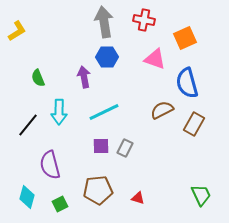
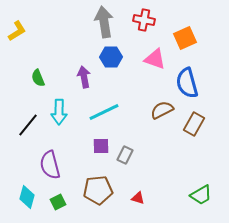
blue hexagon: moved 4 px right
gray rectangle: moved 7 px down
green trapezoid: rotated 85 degrees clockwise
green square: moved 2 px left, 2 px up
